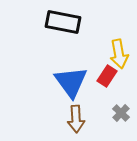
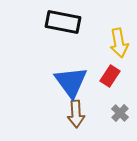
yellow arrow: moved 11 px up
red rectangle: moved 3 px right
gray cross: moved 1 px left
brown arrow: moved 5 px up
